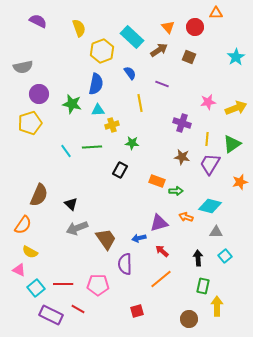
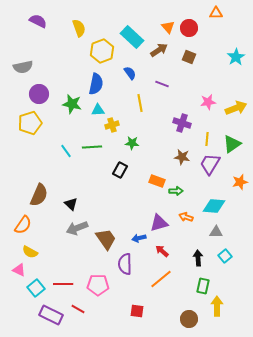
red circle at (195, 27): moved 6 px left, 1 px down
cyan diamond at (210, 206): moved 4 px right; rotated 10 degrees counterclockwise
red square at (137, 311): rotated 24 degrees clockwise
